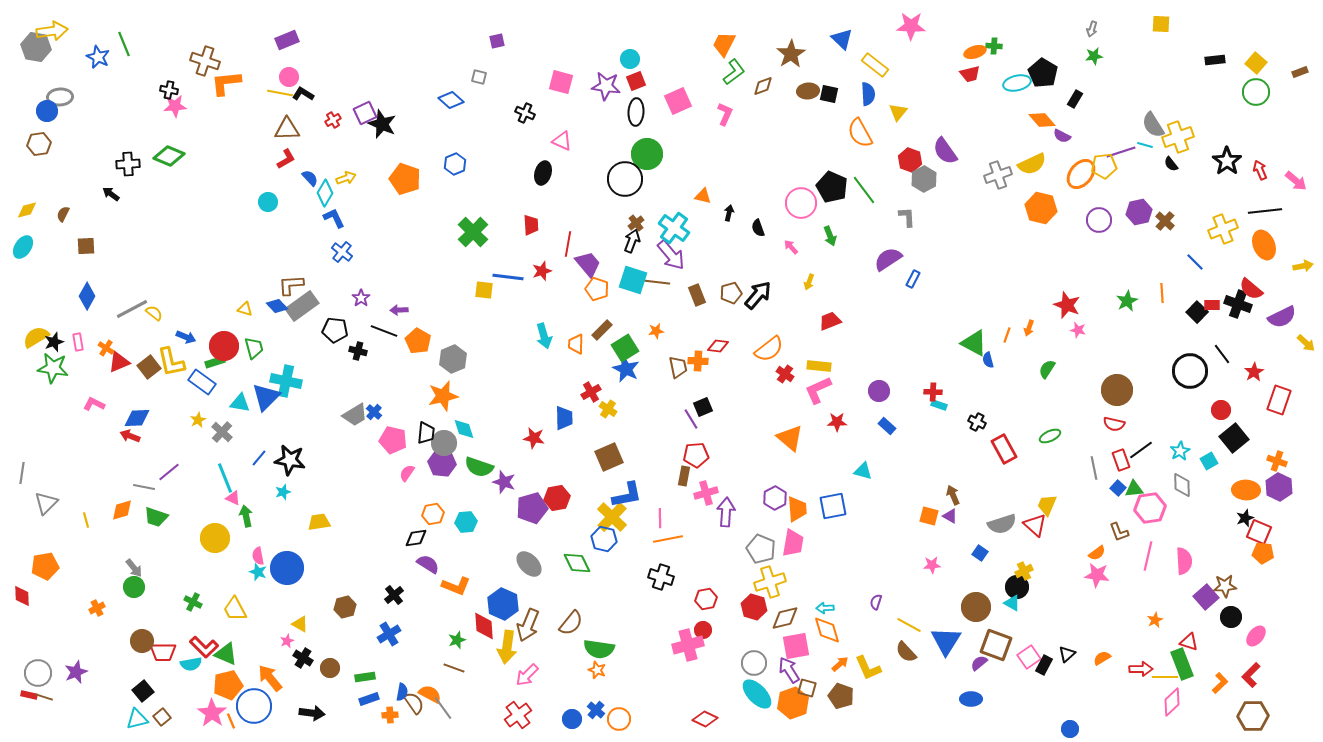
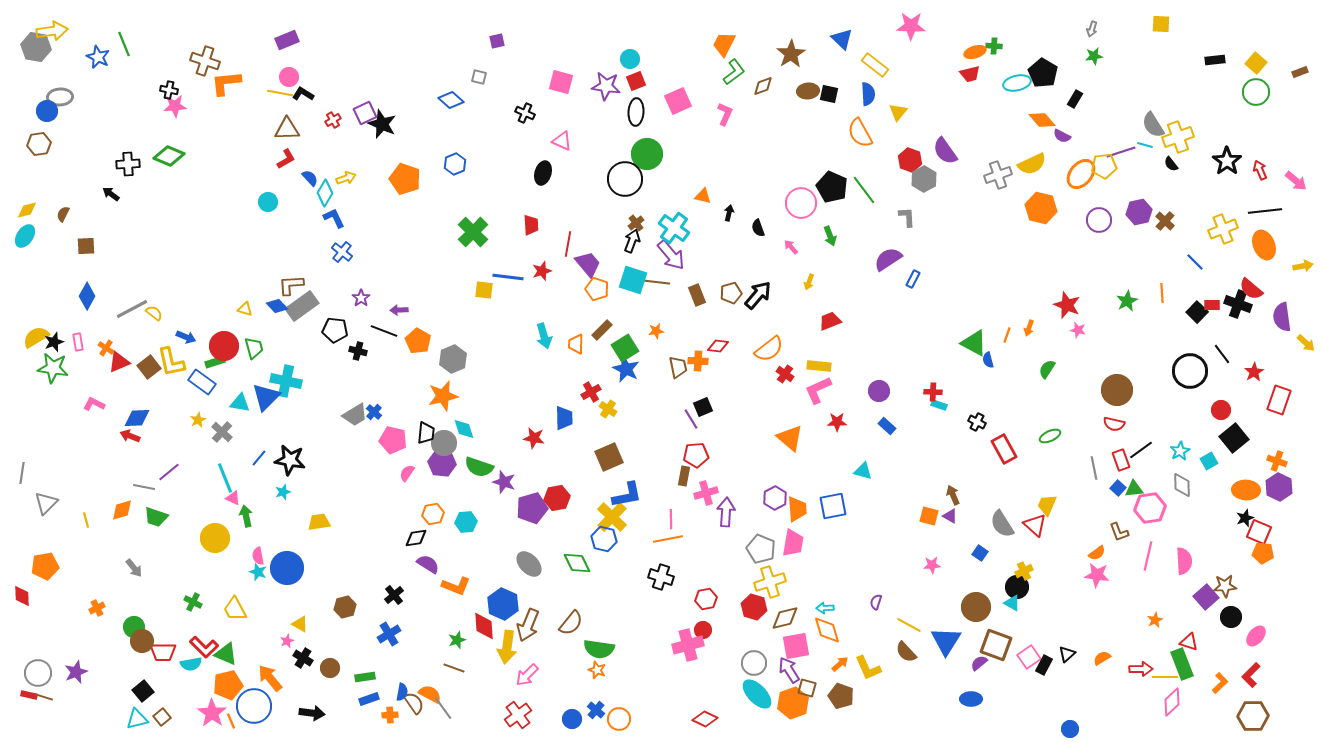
cyan ellipse at (23, 247): moved 2 px right, 11 px up
purple semicircle at (1282, 317): rotated 108 degrees clockwise
pink line at (660, 518): moved 11 px right, 1 px down
gray semicircle at (1002, 524): rotated 76 degrees clockwise
green circle at (134, 587): moved 40 px down
